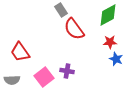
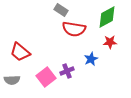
gray rectangle: rotated 24 degrees counterclockwise
green diamond: moved 1 px left, 2 px down
red semicircle: rotated 45 degrees counterclockwise
red trapezoid: rotated 15 degrees counterclockwise
blue star: moved 25 px left; rotated 24 degrees clockwise
purple cross: rotated 32 degrees counterclockwise
pink square: moved 2 px right
